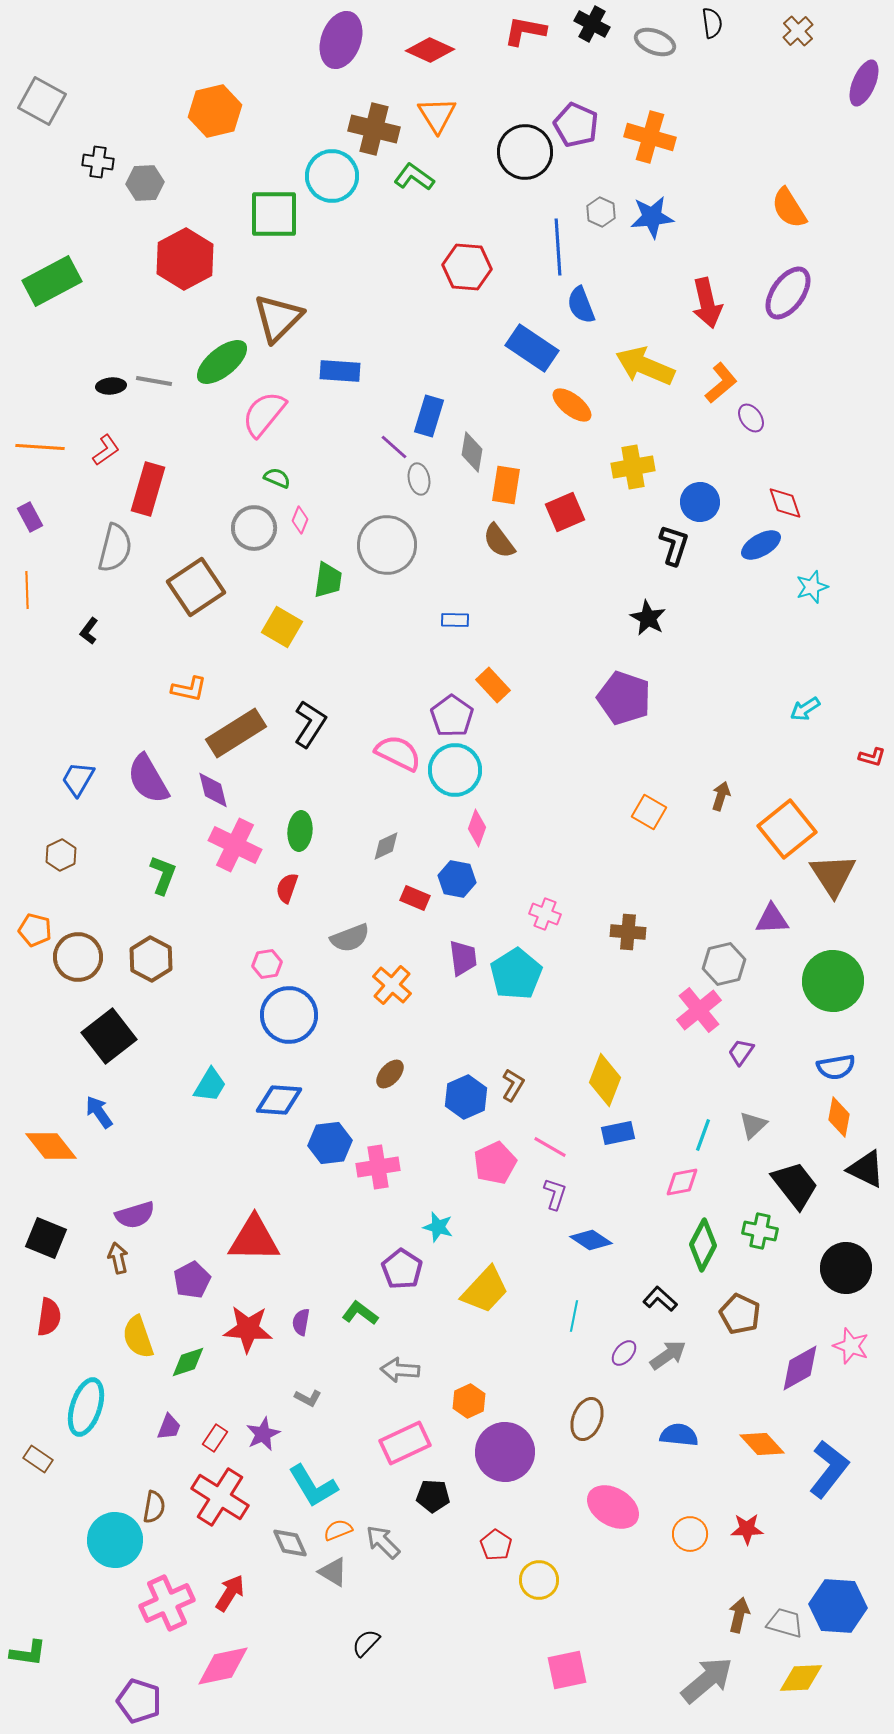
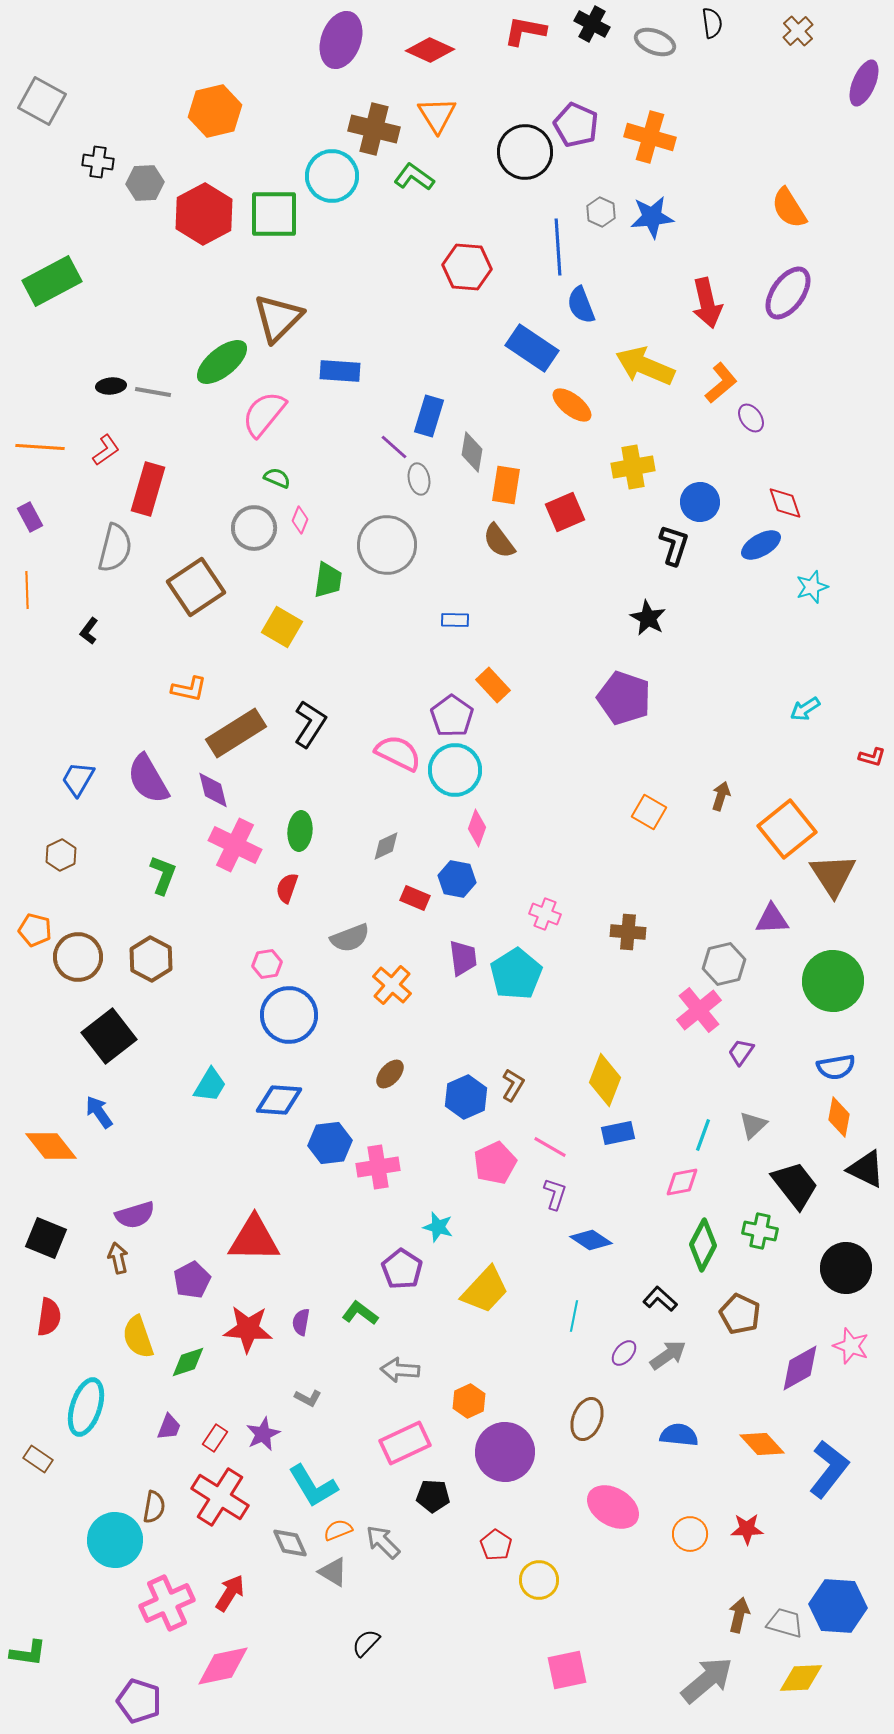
red hexagon at (185, 259): moved 19 px right, 45 px up
gray line at (154, 381): moved 1 px left, 11 px down
